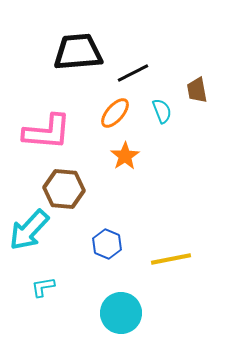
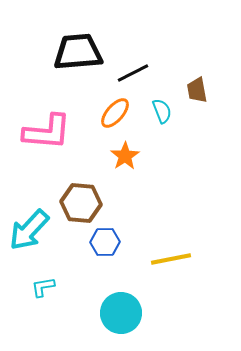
brown hexagon: moved 17 px right, 14 px down
blue hexagon: moved 2 px left, 2 px up; rotated 24 degrees counterclockwise
